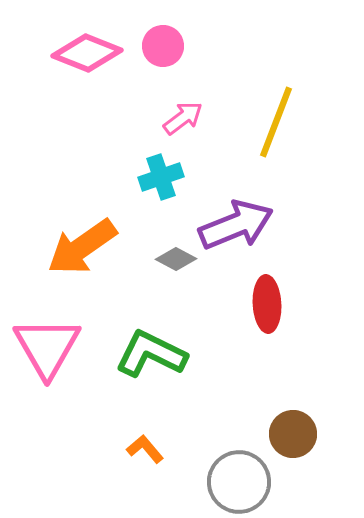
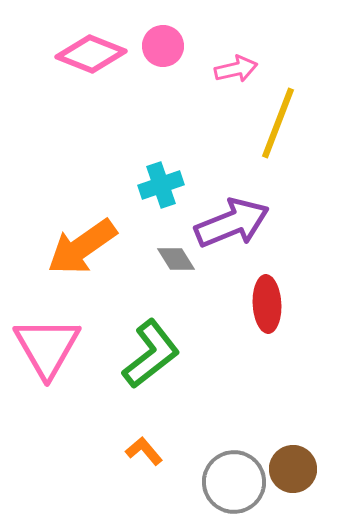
pink diamond: moved 4 px right, 1 px down
pink arrow: moved 53 px right, 49 px up; rotated 24 degrees clockwise
yellow line: moved 2 px right, 1 px down
cyan cross: moved 8 px down
purple arrow: moved 4 px left, 2 px up
gray diamond: rotated 30 degrees clockwise
green L-shape: rotated 116 degrees clockwise
brown circle: moved 35 px down
orange L-shape: moved 1 px left, 2 px down
gray circle: moved 5 px left
